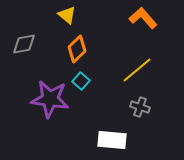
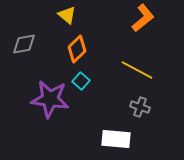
orange L-shape: rotated 92 degrees clockwise
yellow line: rotated 68 degrees clockwise
white rectangle: moved 4 px right, 1 px up
